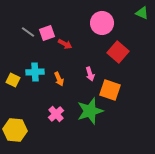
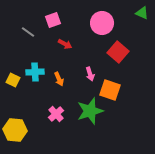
pink square: moved 6 px right, 13 px up
